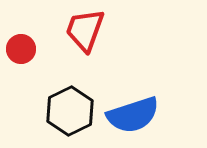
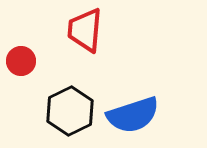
red trapezoid: rotated 15 degrees counterclockwise
red circle: moved 12 px down
